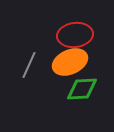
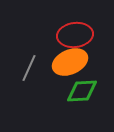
gray line: moved 3 px down
green diamond: moved 2 px down
